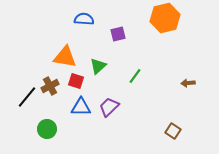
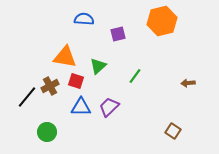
orange hexagon: moved 3 px left, 3 px down
green circle: moved 3 px down
